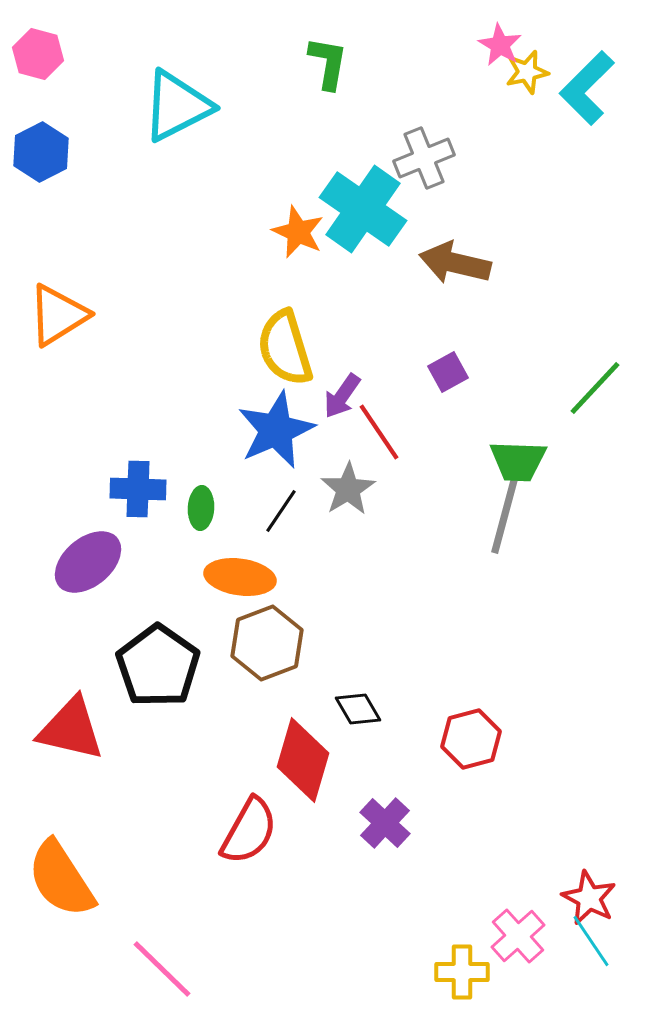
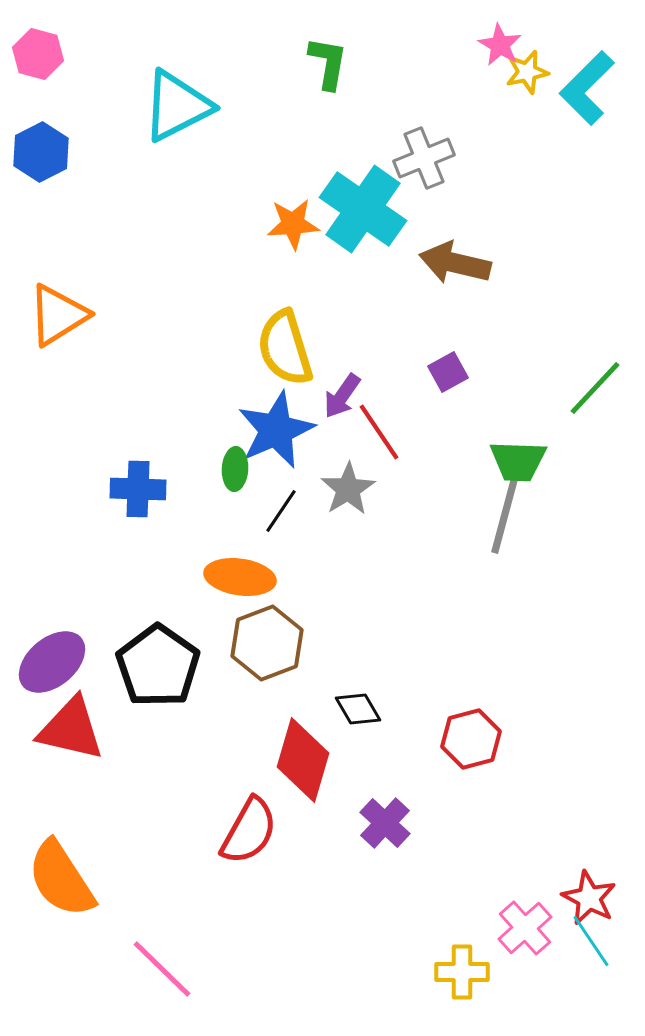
orange star: moved 5 px left, 8 px up; rotated 28 degrees counterclockwise
green ellipse: moved 34 px right, 39 px up
purple ellipse: moved 36 px left, 100 px down
pink cross: moved 7 px right, 8 px up
